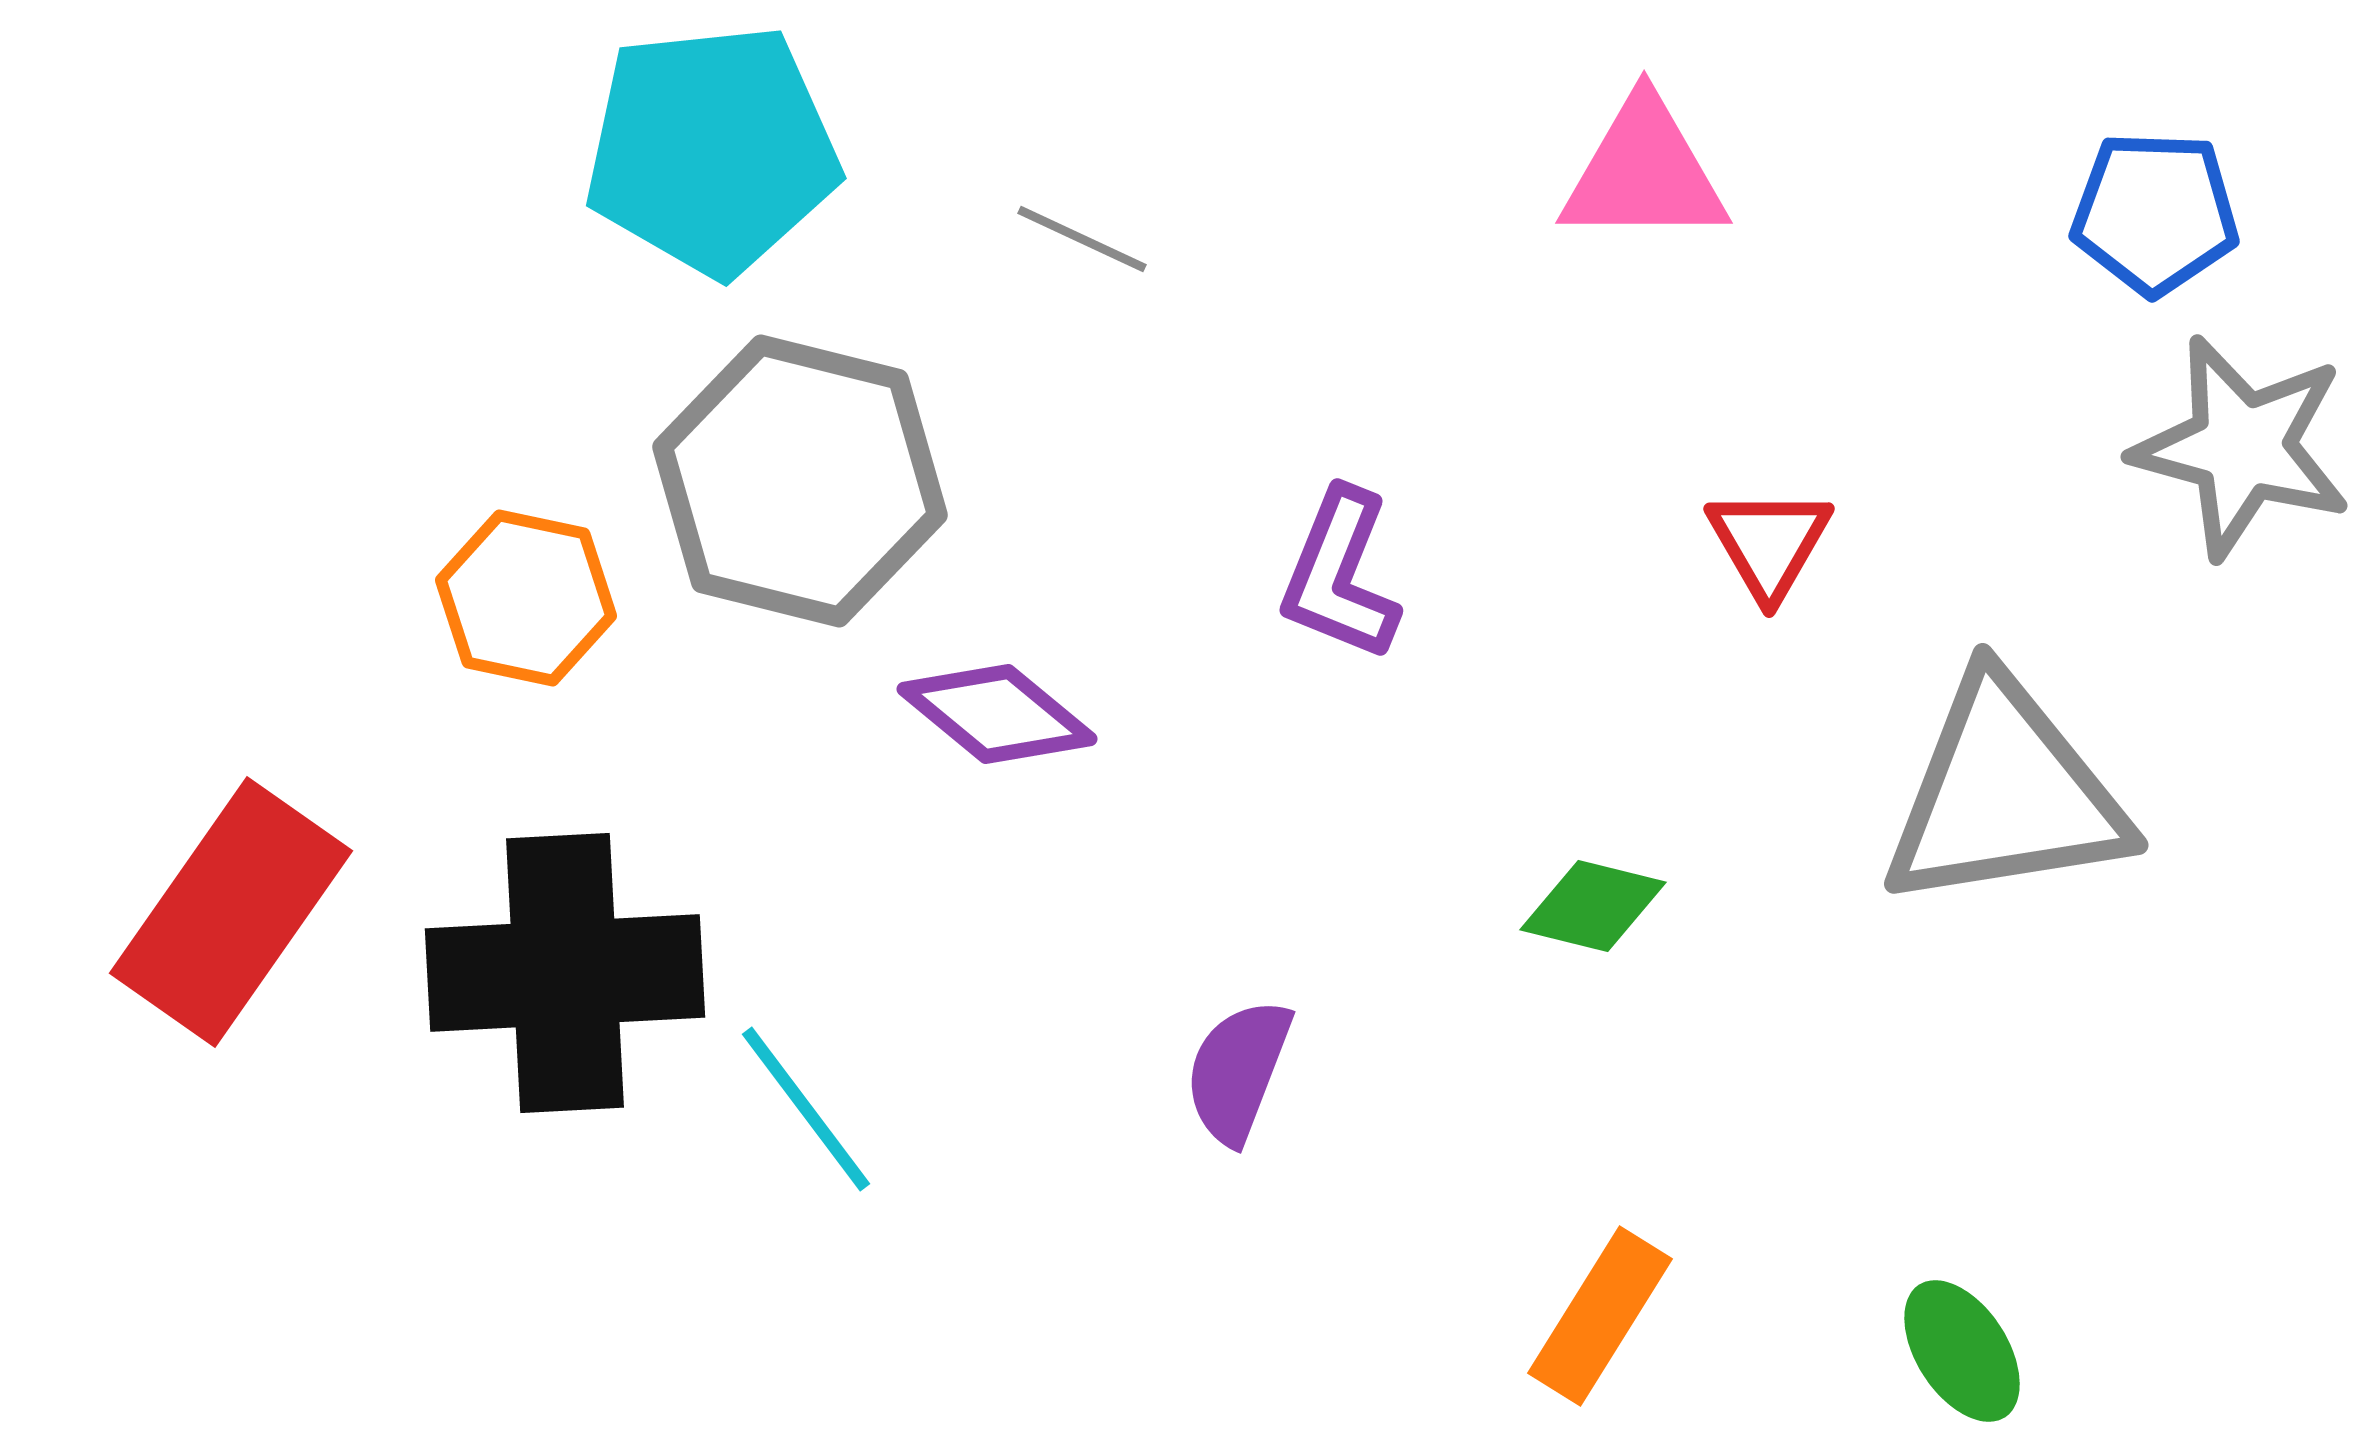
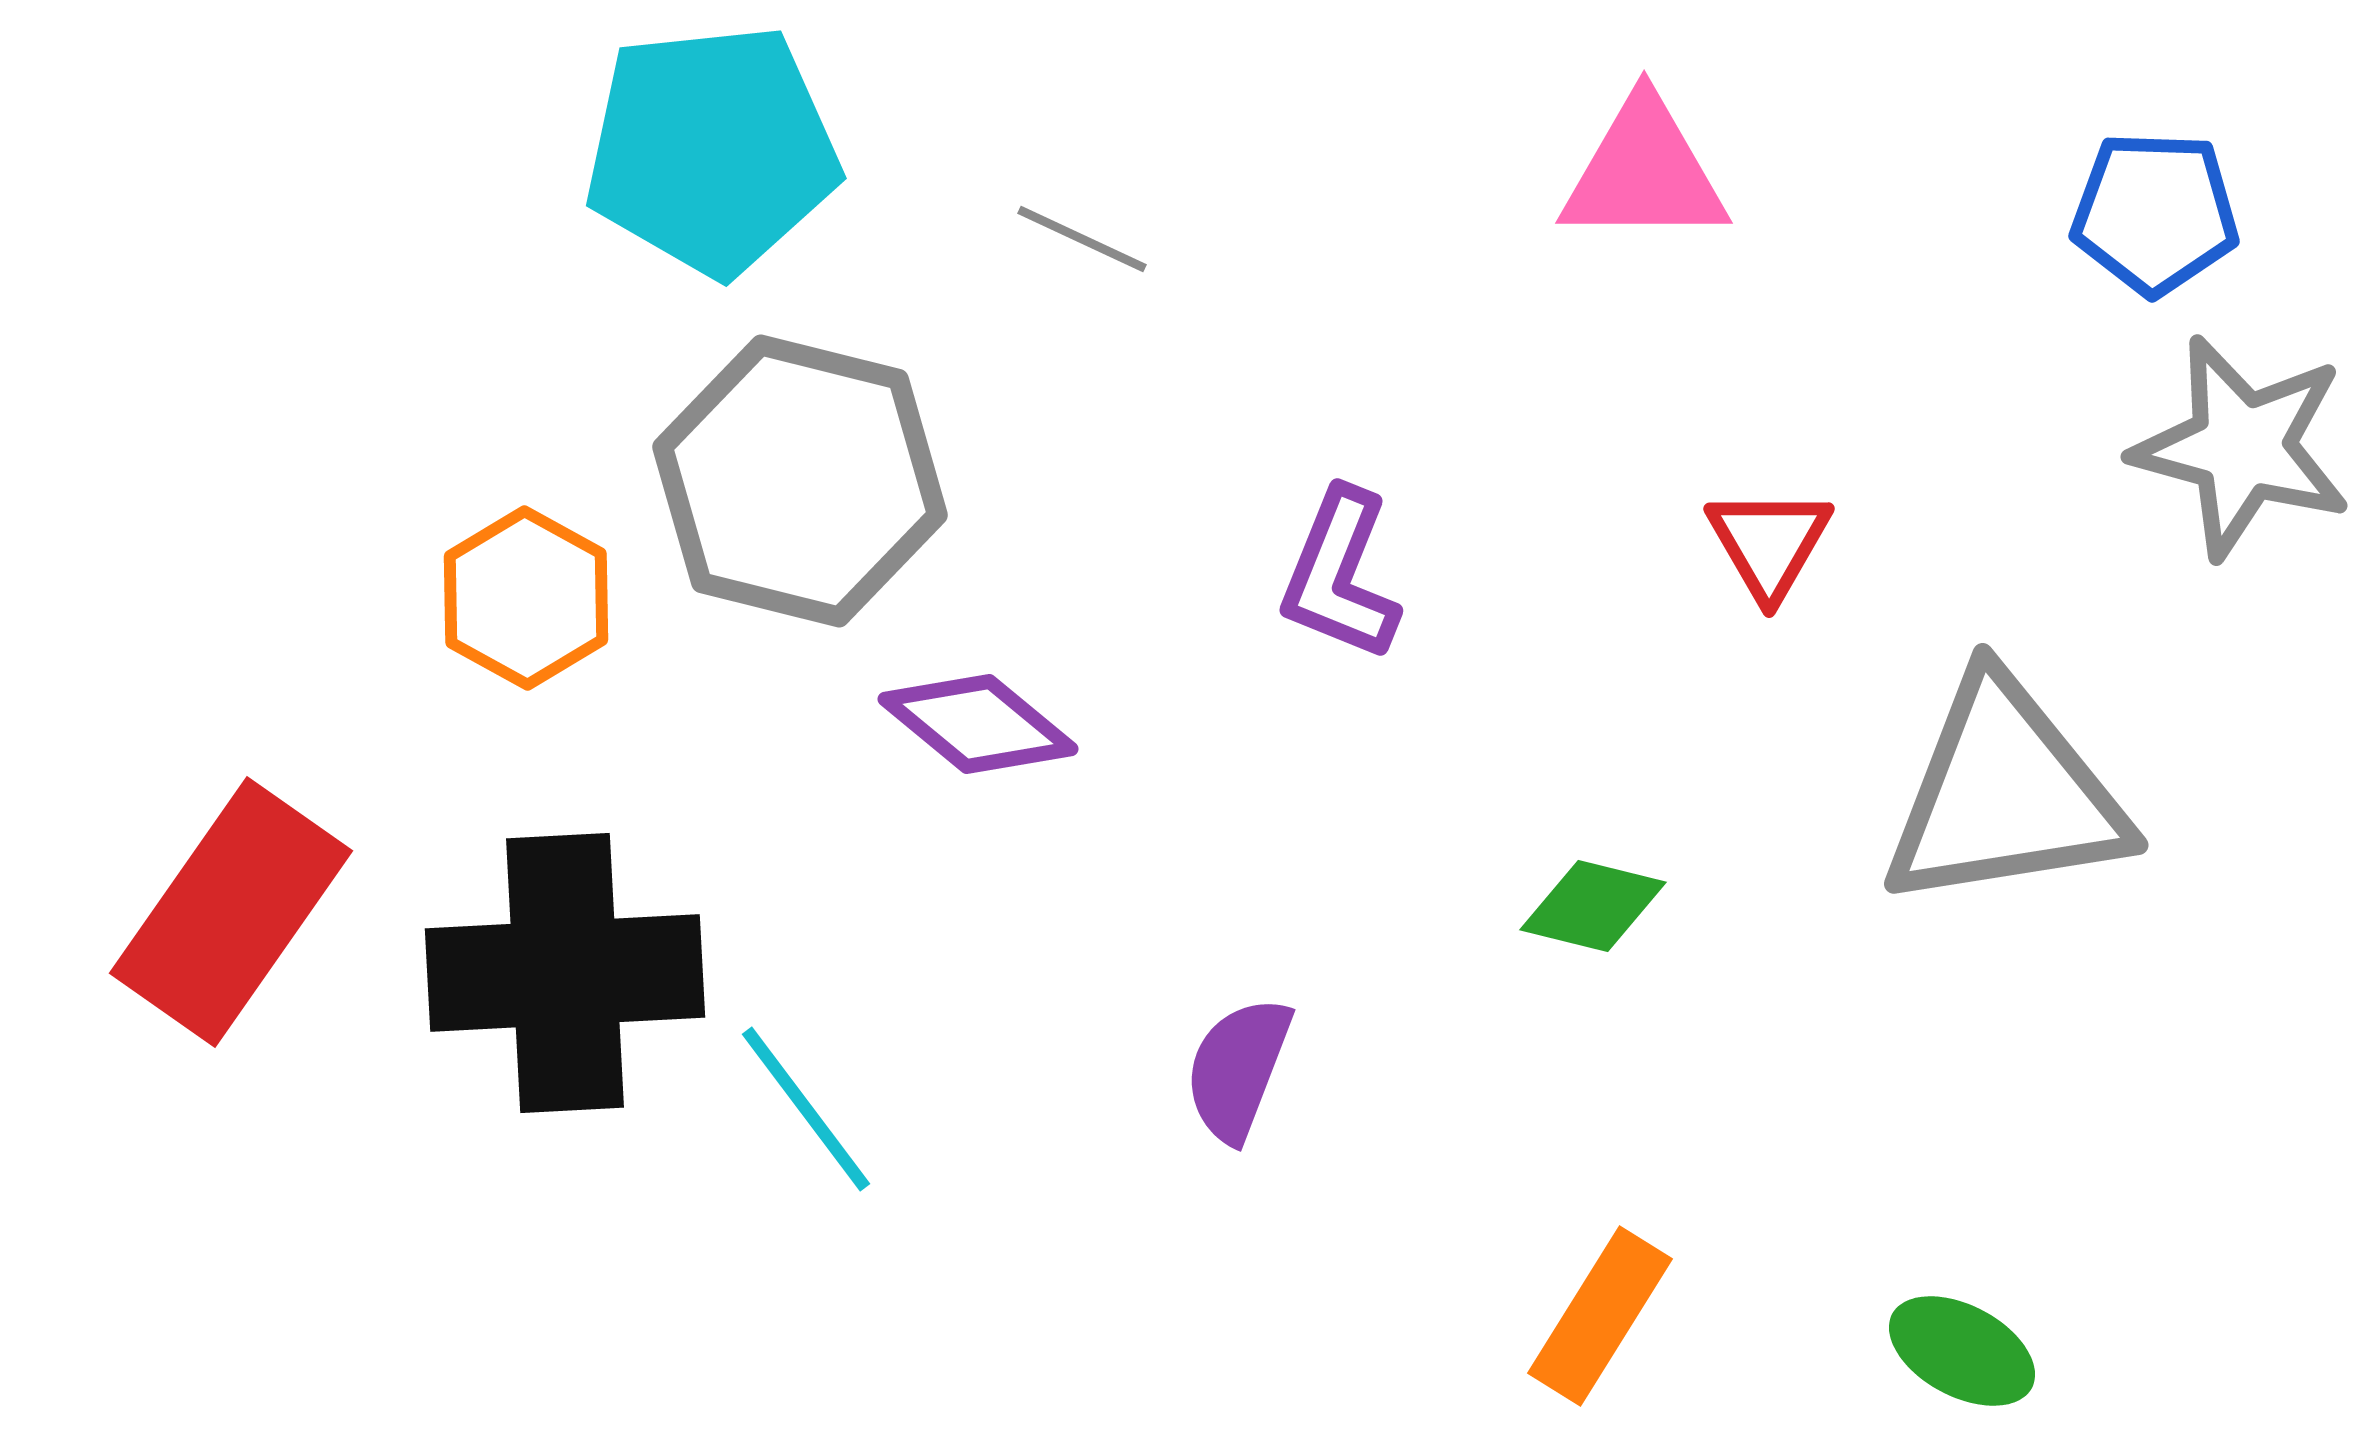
orange hexagon: rotated 17 degrees clockwise
purple diamond: moved 19 px left, 10 px down
purple semicircle: moved 2 px up
green ellipse: rotated 29 degrees counterclockwise
